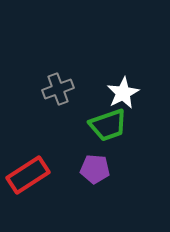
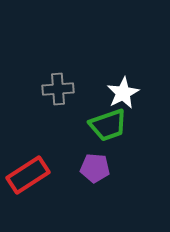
gray cross: rotated 16 degrees clockwise
purple pentagon: moved 1 px up
